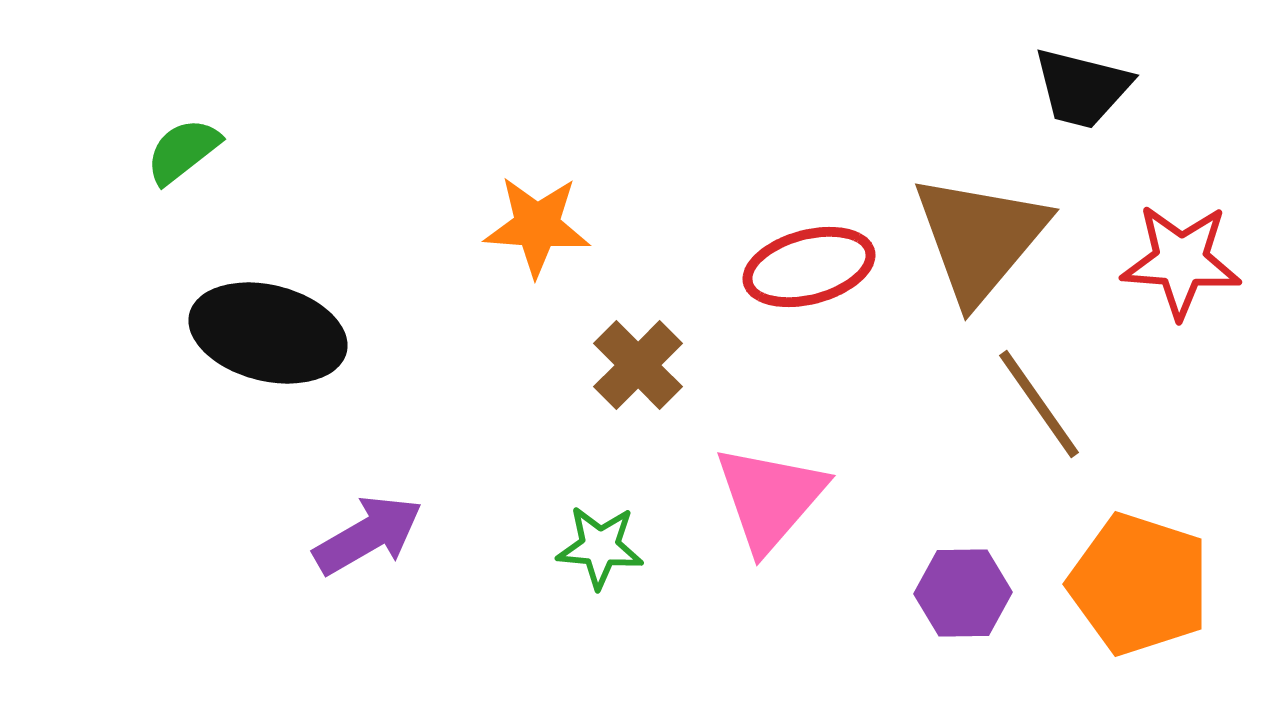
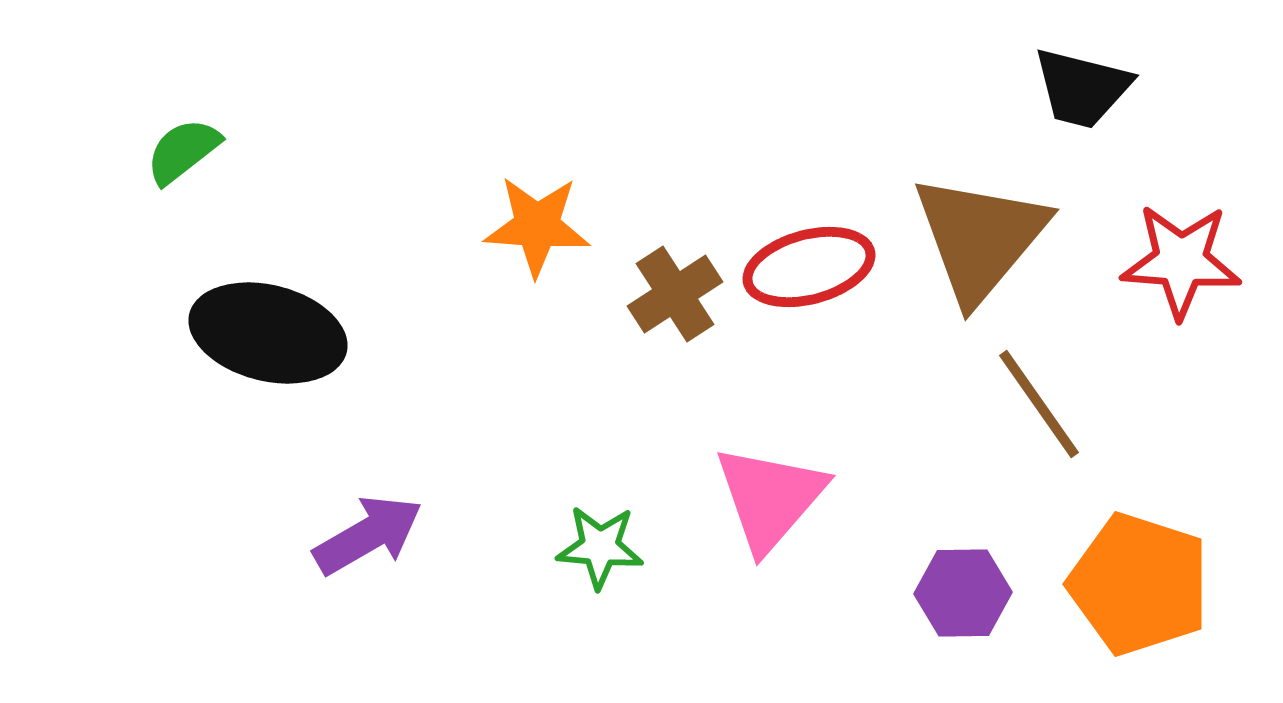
brown cross: moved 37 px right, 71 px up; rotated 12 degrees clockwise
